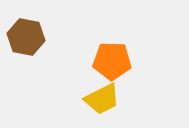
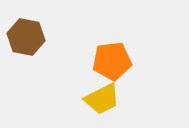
orange pentagon: rotated 9 degrees counterclockwise
